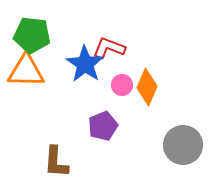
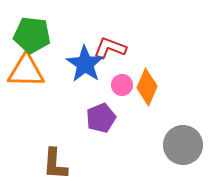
red L-shape: moved 1 px right
purple pentagon: moved 2 px left, 8 px up
brown L-shape: moved 1 px left, 2 px down
